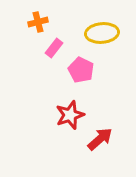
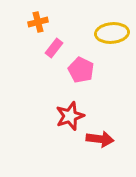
yellow ellipse: moved 10 px right
red star: moved 1 px down
red arrow: rotated 48 degrees clockwise
